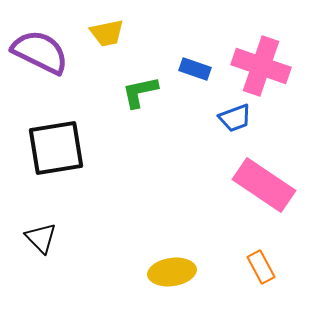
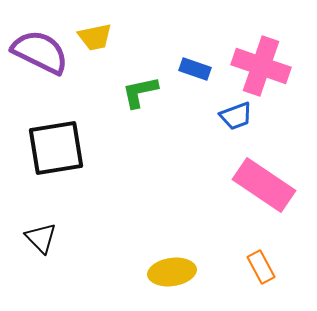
yellow trapezoid: moved 12 px left, 4 px down
blue trapezoid: moved 1 px right, 2 px up
